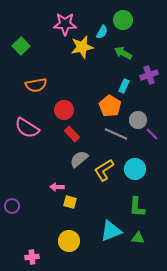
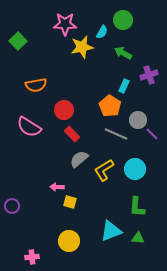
green square: moved 3 px left, 5 px up
pink semicircle: moved 2 px right, 1 px up
